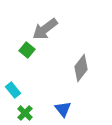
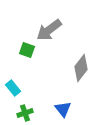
gray arrow: moved 4 px right, 1 px down
green square: rotated 21 degrees counterclockwise
cyan rectangle: moved 2 px up
green cross: rotated 28 degrees clockwise
